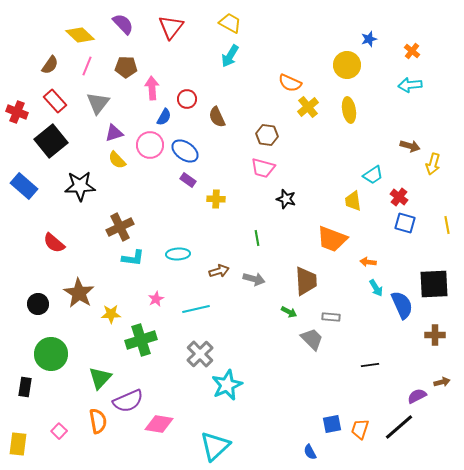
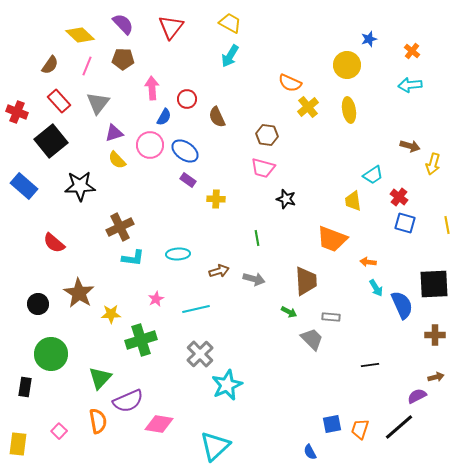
brown pentagon at (126, 67): moved 3 px left, 8 px up
red rectangle at (55, 101): moved 4 px right
brown arrow at (442, 382): moved 6 px left, 5 px up
